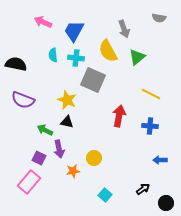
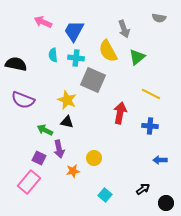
red arrow: moved 1 px right, 3 px up
